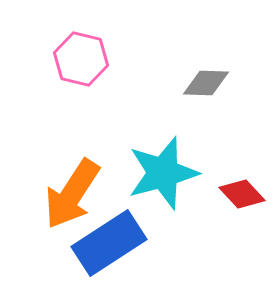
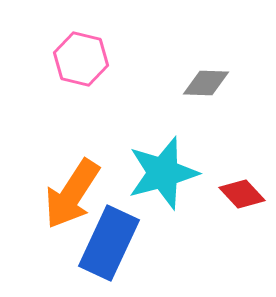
blue rectangle: rotated 32 degrees counterclockwise
